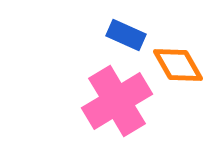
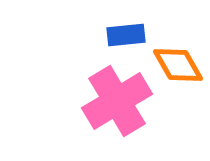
blue rectangle: rotated 30 degrees counterclockwise
